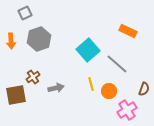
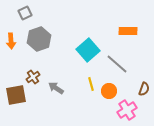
orange rectangle: rotated 24 degrees counterclockwise
gray arrow: rotated 133 degrees counterclockwise
